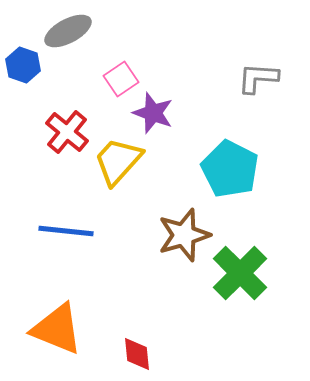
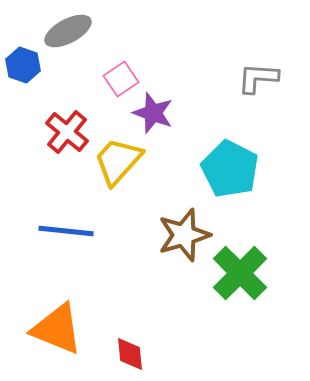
red diamond: moved 7 px left
